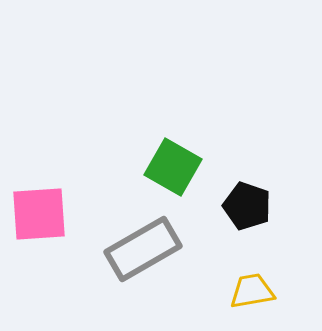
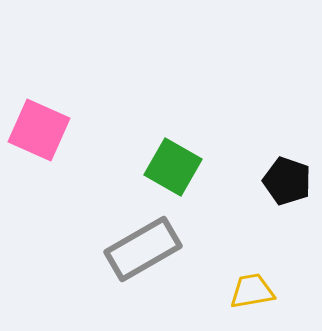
black pentagon: moved 40 px right, 25 px up
pink square: moved 84 px up; rotated 28 degrees clockwise
